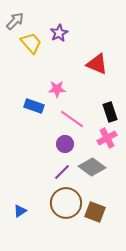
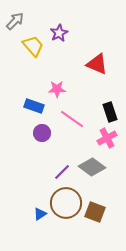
yellow trapezoid: moved 2 px right, 3 px down
purple circle: moved 23 px left, 11 px up
blue triangle: moved 20 px right, 3 px down
